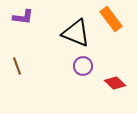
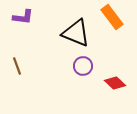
orange rectangle: moved 1 px right, 2 px up
